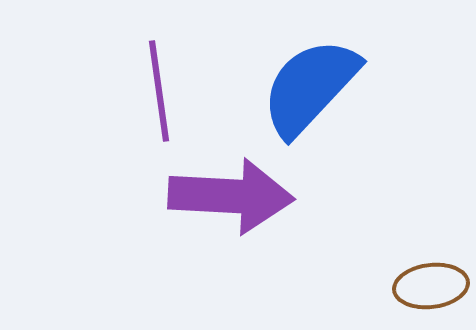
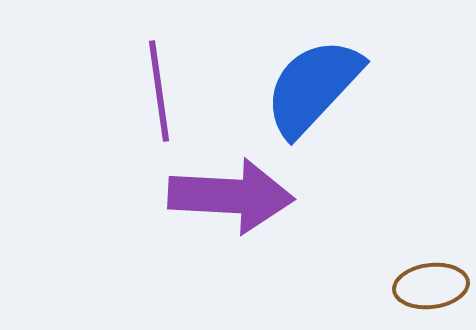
blue semicircle: moved 3 px right
